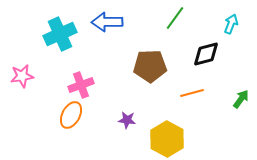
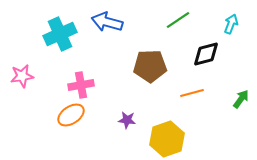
green line: moved 3 px right, 2 px down; rotated 20 degrees clockwise
blue arrow: rotated 16 degrees clockwise
pink cross: rotated 10 degrees clockwise
orange ellipse: rotated 28 degrees clockwise
yellow hexagon: rotated 12 degrees clockwise
